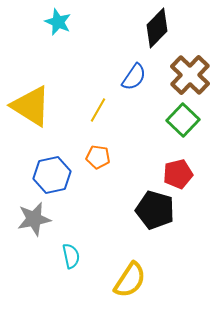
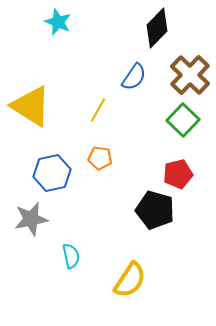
orange pentagon: moved 2 px right, 1 px down
blue hexagon: moved 2 px up
gray star: moved 3 px left
